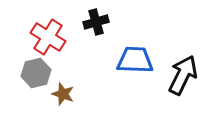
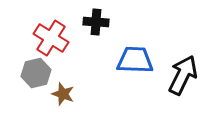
black cross: rotated 20 degrees clockwise
red cross: moved 3 px right, 1 px down
